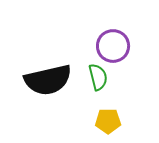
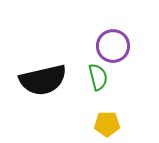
black semicircle: moved 5 px left
yellow pentagon: moved 1 px left, 3 px down
